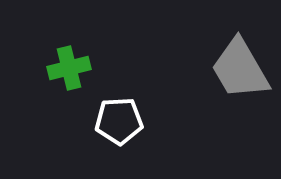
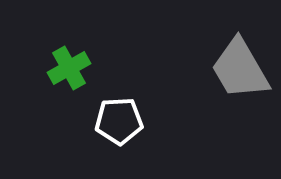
green cross: rotated 15 degrees counterclockwise
